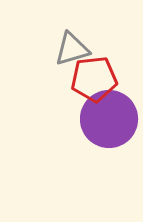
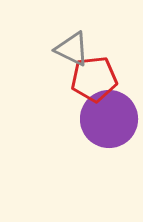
gray triangle: rotated 42 degrees clockwise
